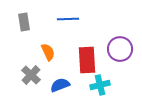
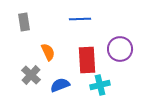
blue line: moved 12 px right
